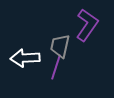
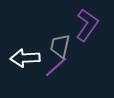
purple line: rotated 30 degrees clockwise
